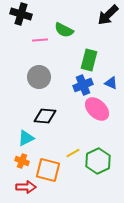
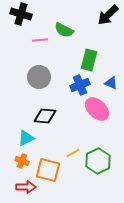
blue cross: moved 3 px left
